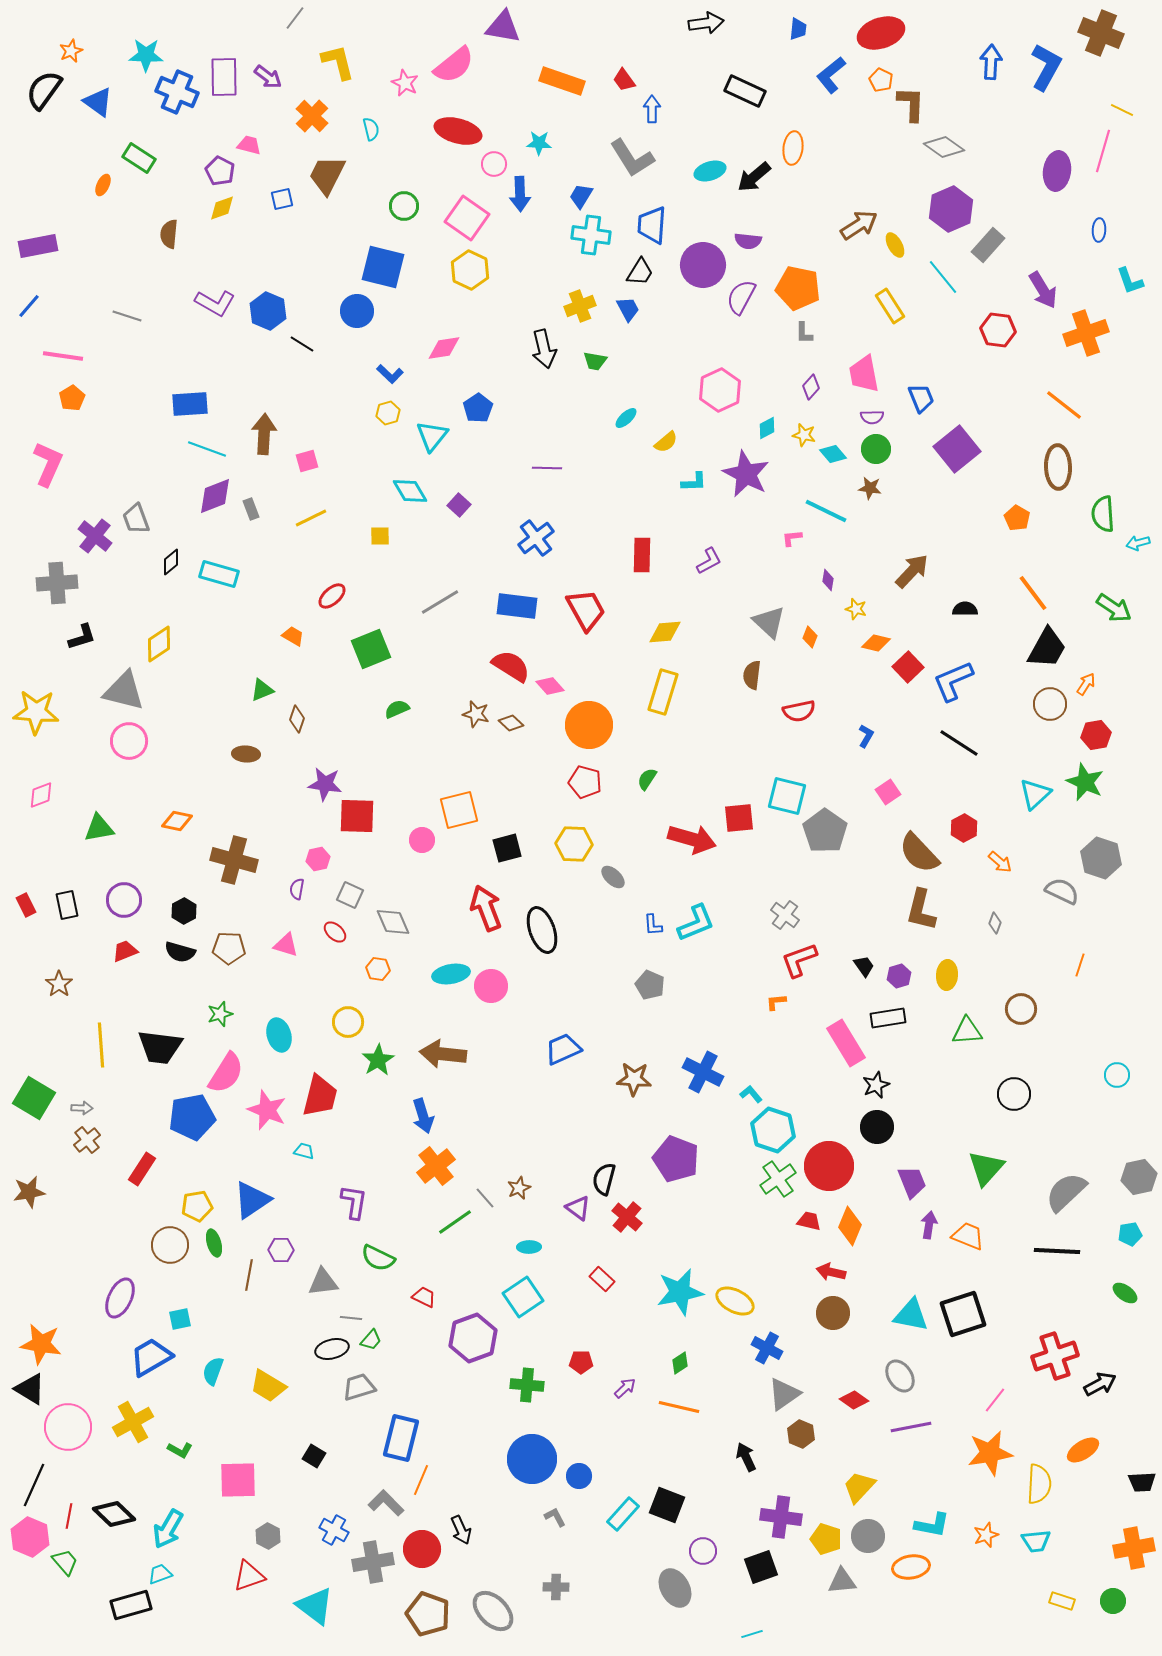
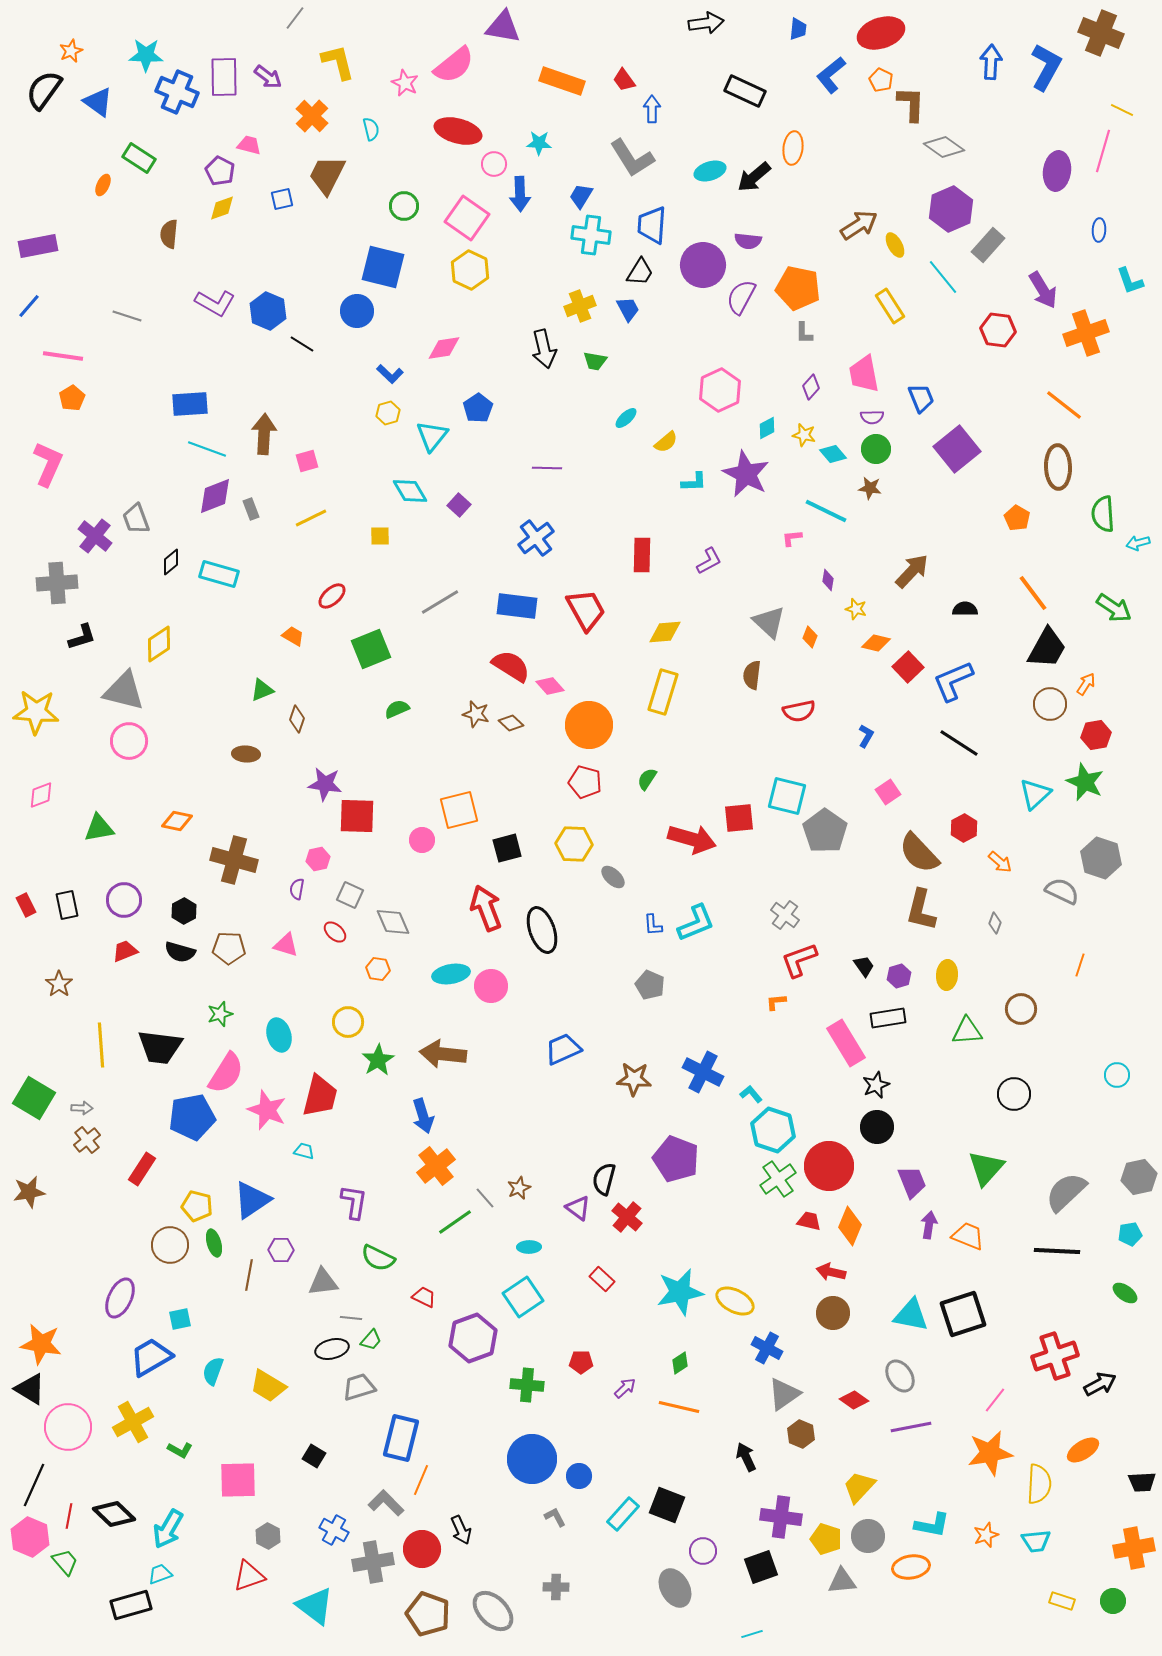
yellow pentagon at (197, 1206): rotated 24 degrees clockwise
